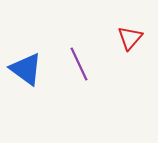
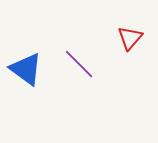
purple line: rotated 20 degrees counterclockwise
